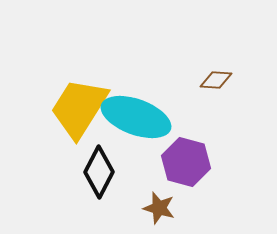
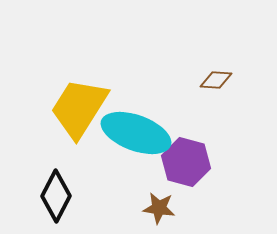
cyan ellipse: moved 16 px down
black diamond: moved 43 px left, 24 px down
brown star: rotated 8 degrees counterclockwise
